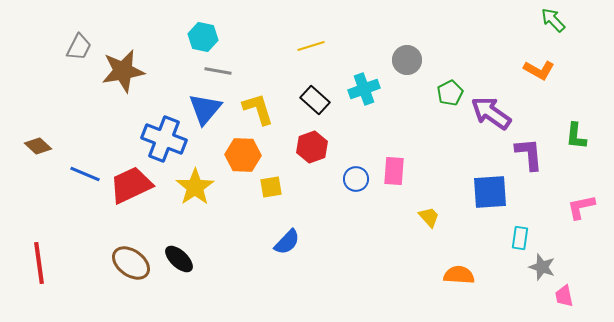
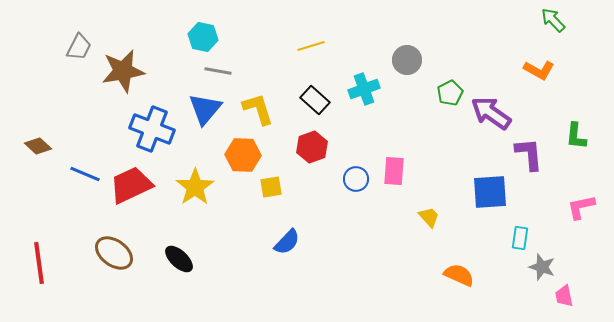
blue cross: moved 12 px left, 10 px up
brown ellipse: moved 17 px left, 10 px up
orange semicircle: rotated 20 degrees clockwise
